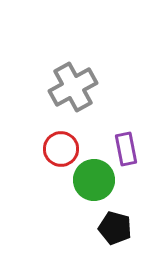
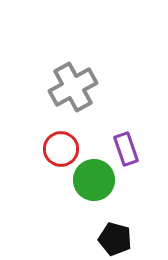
purple rectangle: rotated 8 degrees counterclockwise
black pentagon: moved 11 px down
